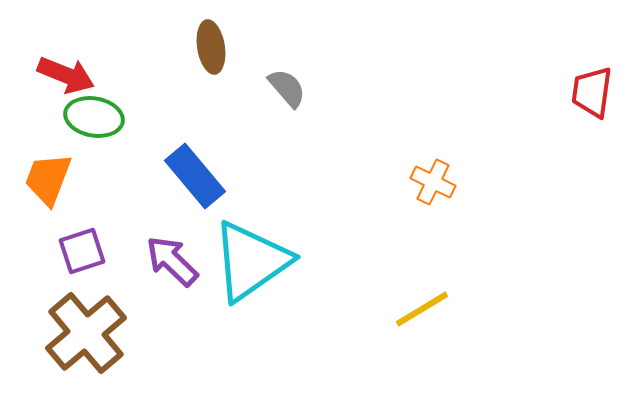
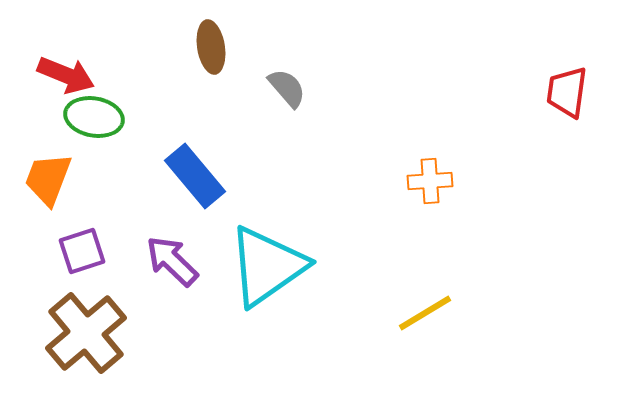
red trapezoid: moved 25 px left
orange cross: moved 3 px left, 1 px up; rotated 30 degrees counterclockwise
cyan triangle: moved 16 px right, 5 px down
yellow line: moved 3 px right, 4 px down
